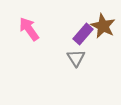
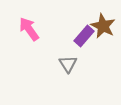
purple rectangle: moved 1 px right, 2 px down
gray triangle: moved 8 px left, 6 px down
